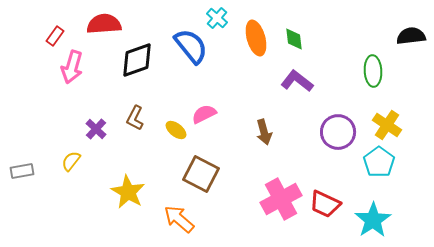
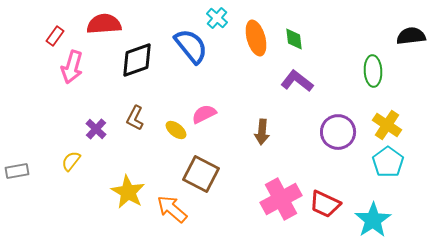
brown arrow: moved 2 px left; rotated 20 degrees clockwise
cyan pentagon: moved 9 px right
gray rectangle: moved 5 px left
orange arrow: moved 7 px left, 10 px up
